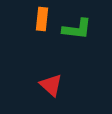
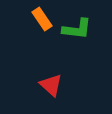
orange rectangle: rotated 40 degrees counterclockwise
